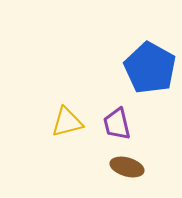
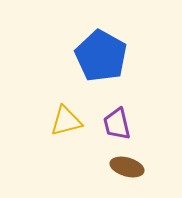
blue pentagon: moved 49 px left, 12 px up
yellow triangle: moved 1 px left, 1 px up
